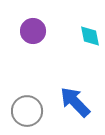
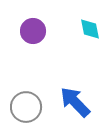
cyan diamond: moved 7 px up
gray circle: moved 1 px left, 4 px up
